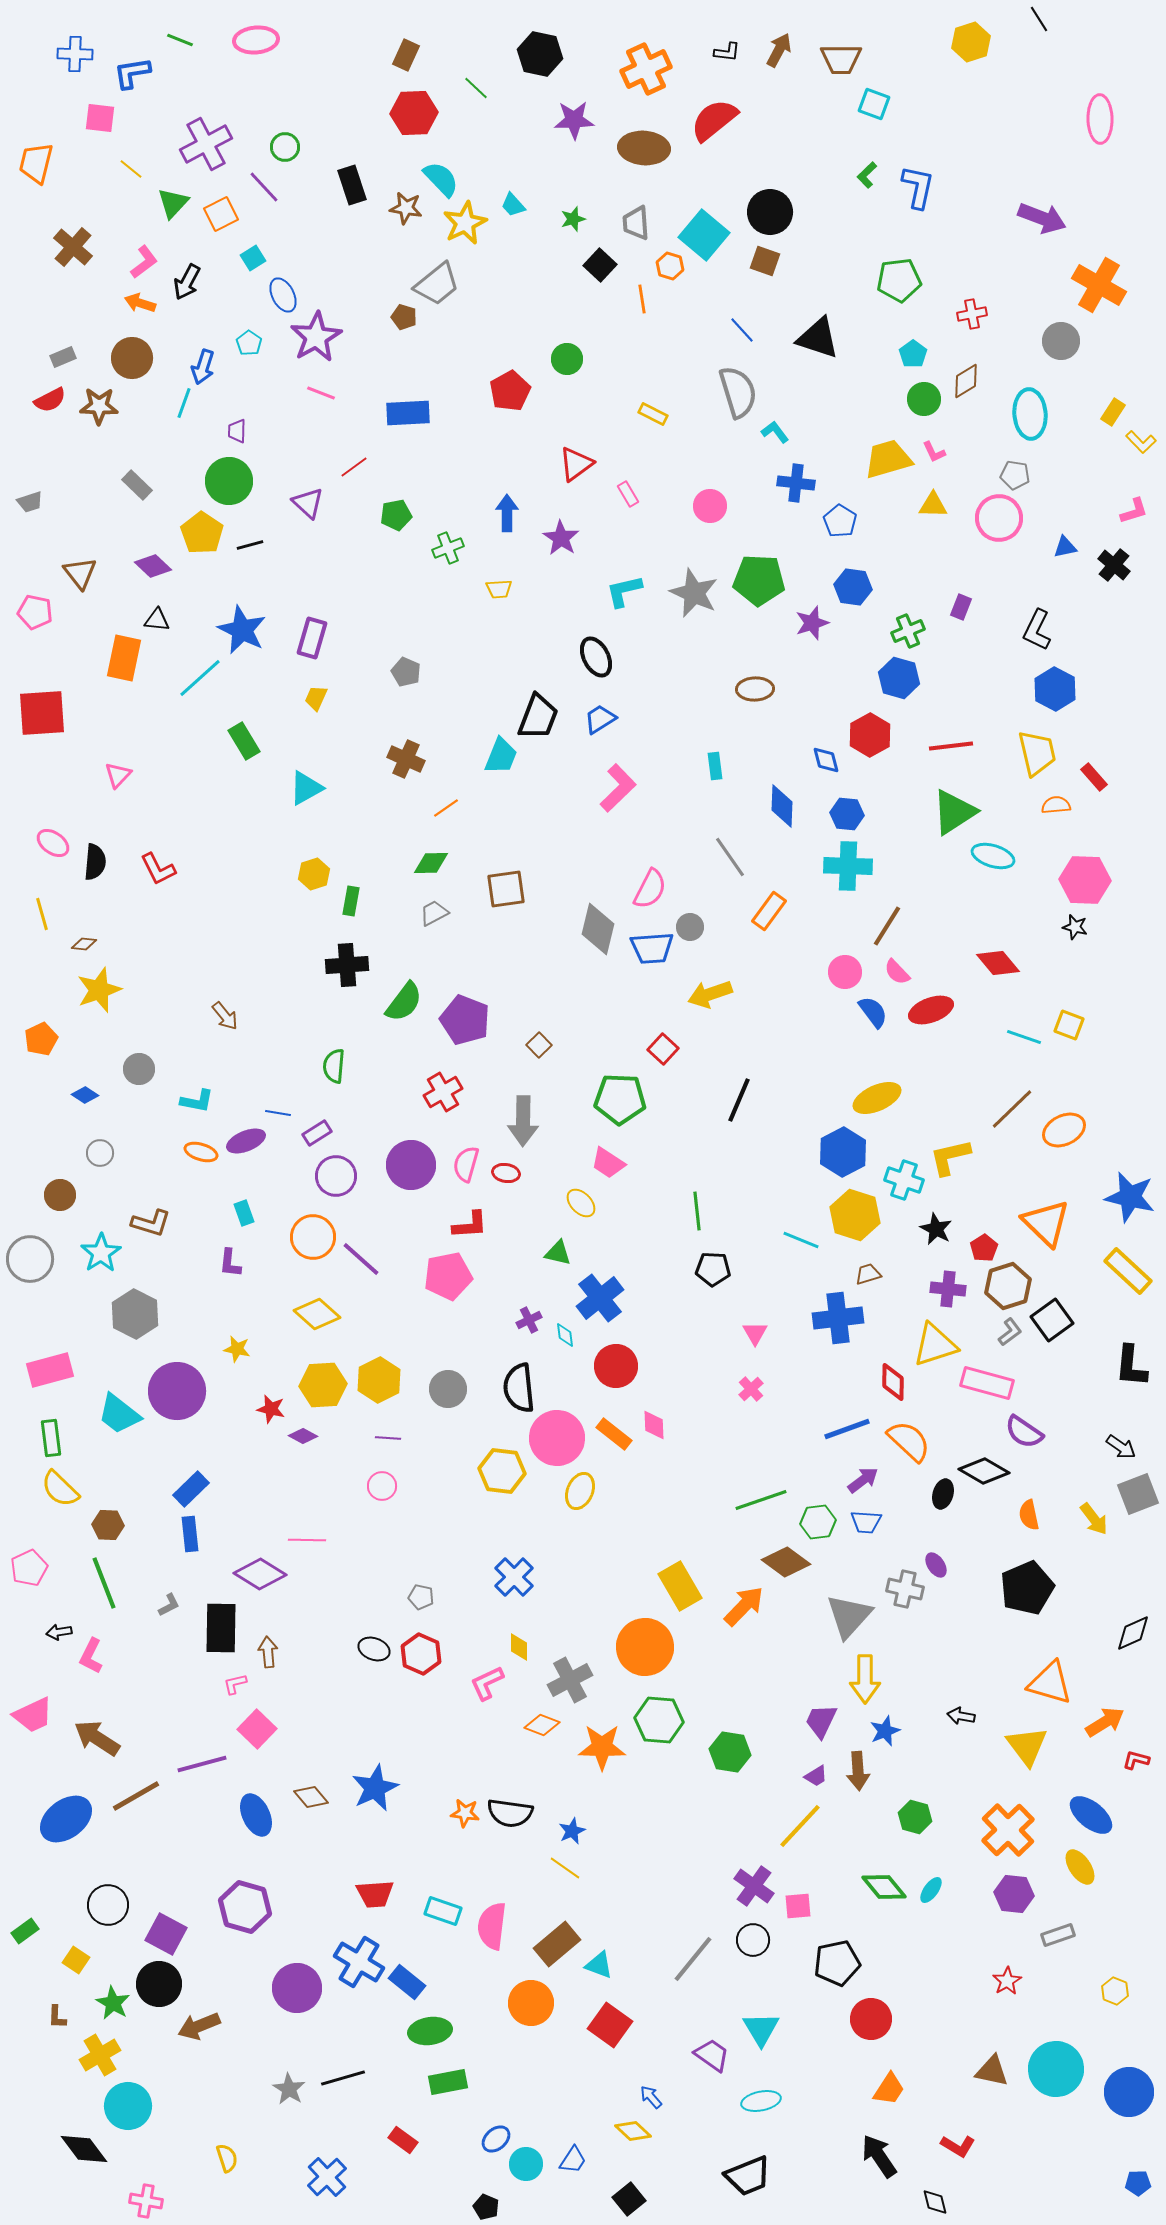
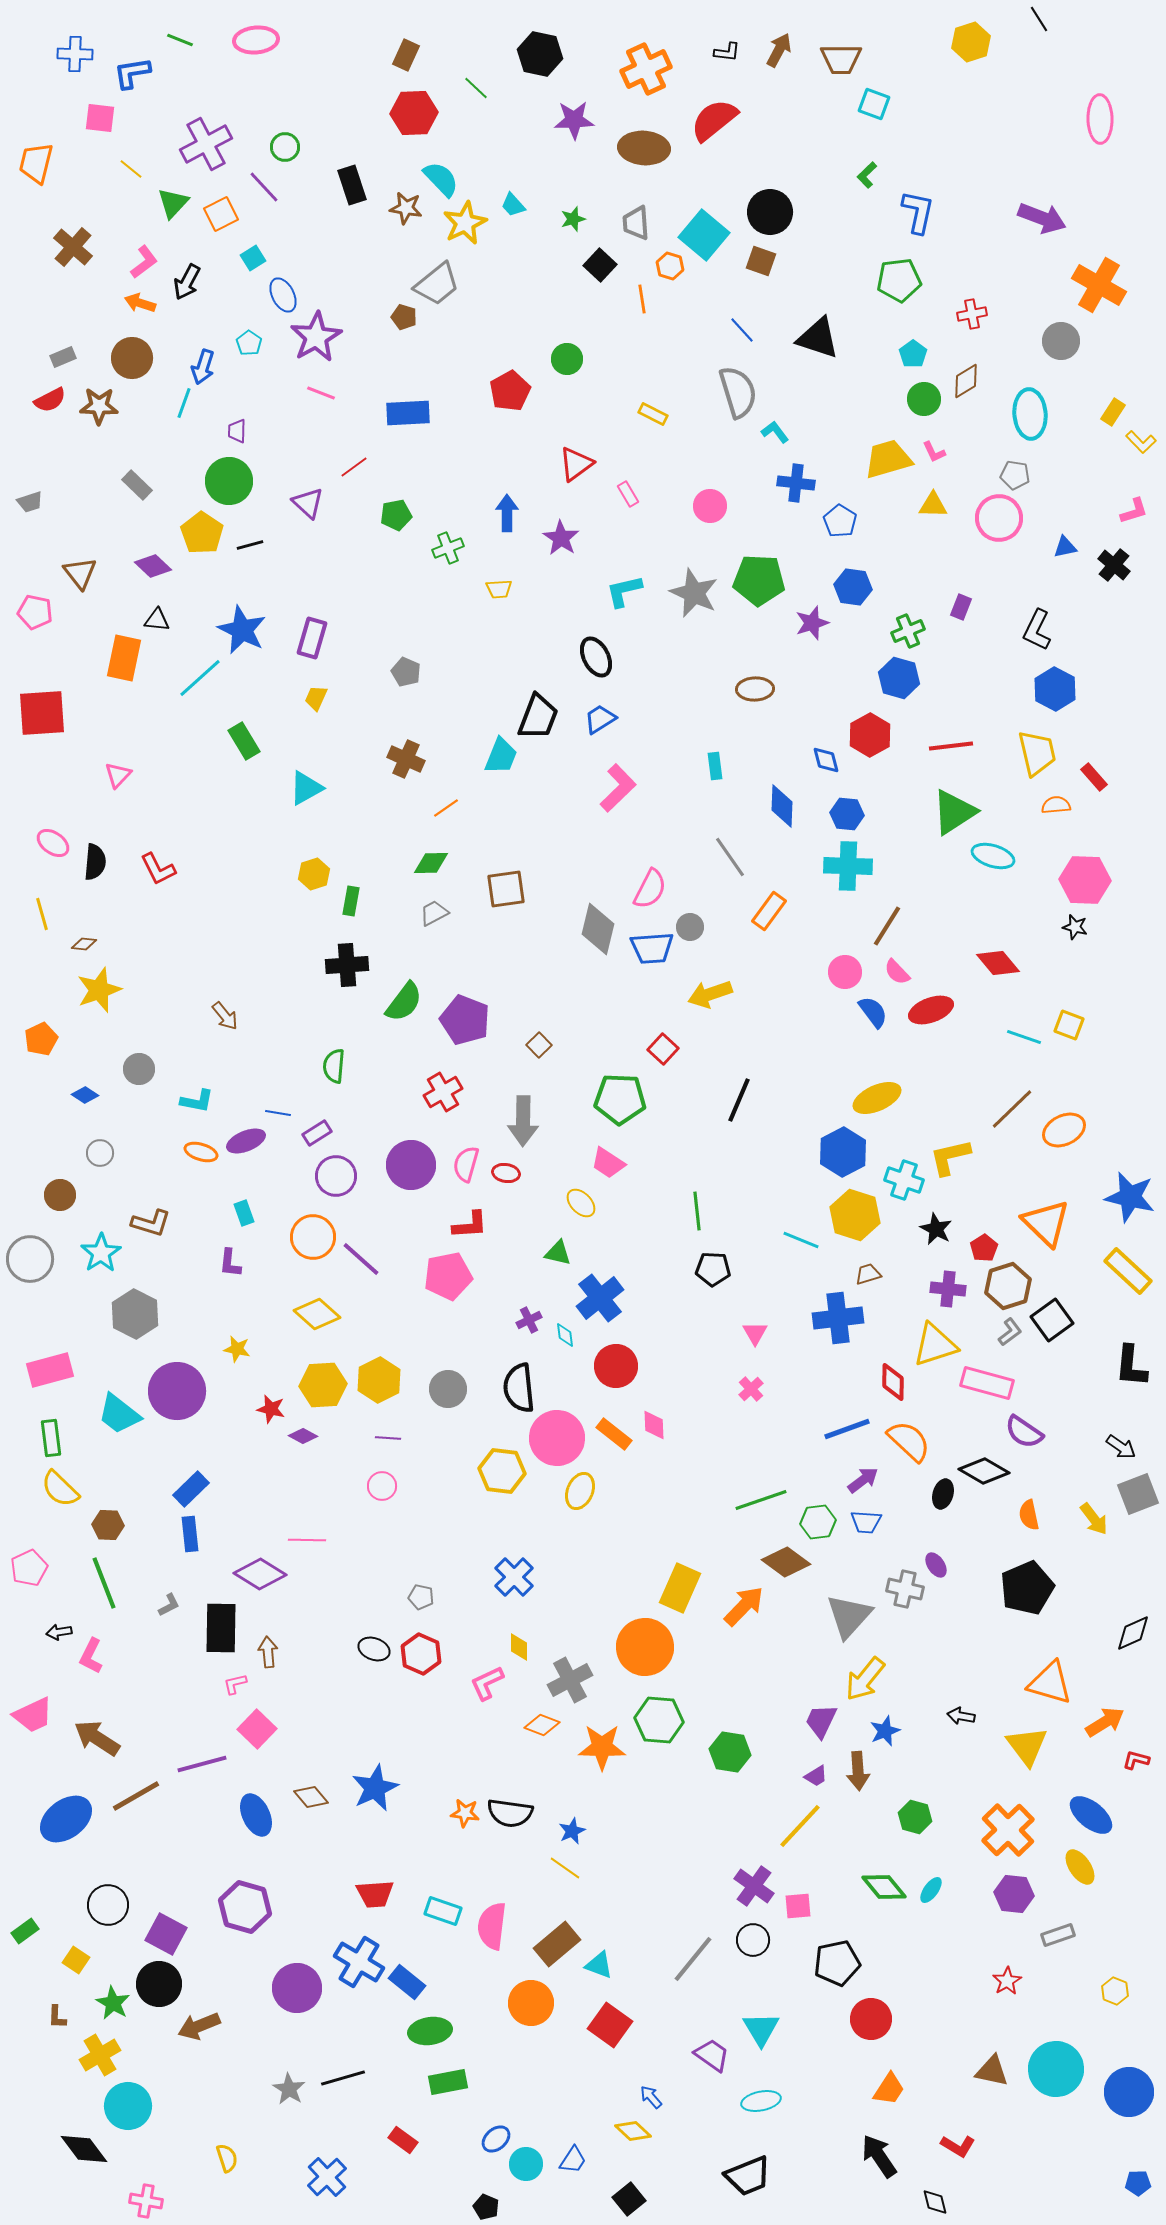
blue L-shape at (918, 187): moved 25 px down
brown square at (765, 261): moved 4 px left
yellow rectangle at (680, 1586): moved 2 px down; rotated 54 degrees clockwise
yellow arrow at (865, 1679): rotated 39 degrees clockwise
